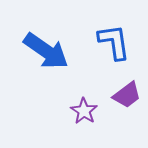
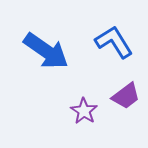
blue L-shape: rotated 24 degrees counterclockwise
purple trapezoid: moved 1 px left, 1 px down
